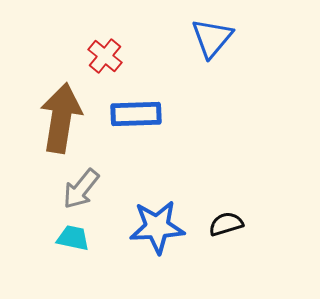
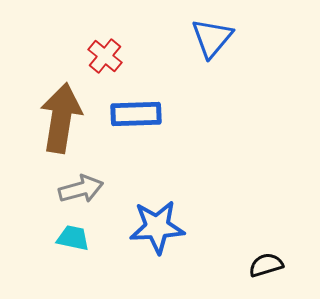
gray arrow: rotated 144 degrees counterclockwise
black semicircle: moved 40 px right, 41 px down
